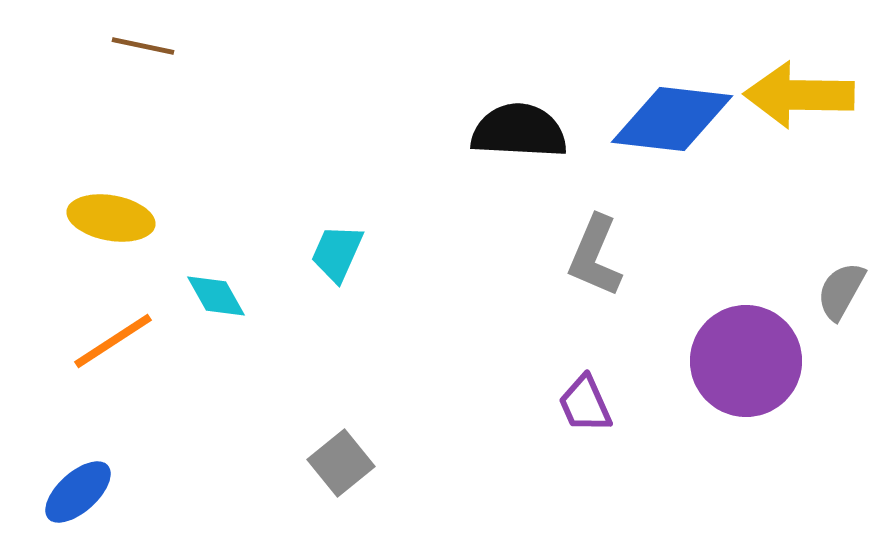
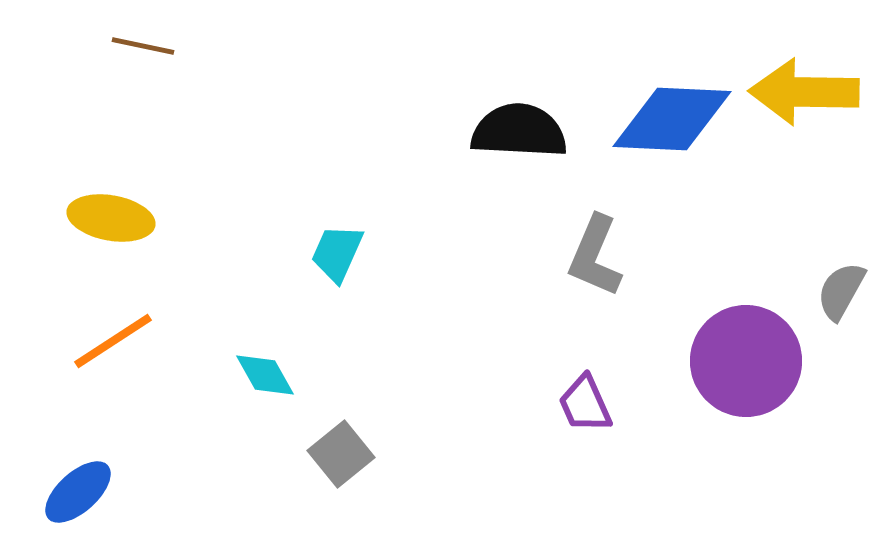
yellow arrow: moved 5 px right, 3 px up
blue diamond: rotated 4 degrees counterclockwise
cyan diamond: moved 49 px right, 79 px down
gray square: moved 9 px up
